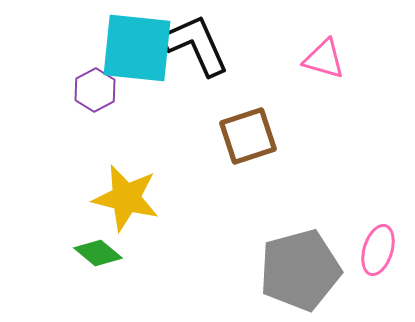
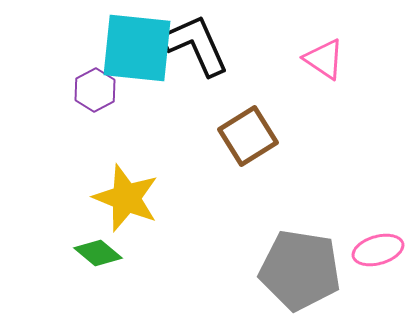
pink triangle: rotated 18 degrees clockwise
brown square: rotated 14 degrees counterclockwise
yellow star: rotated 8 degrees clockwise
pink ellipse: rotated 57 degrees clockwise
gray pentagon: rotated 24 degrees clockwise
